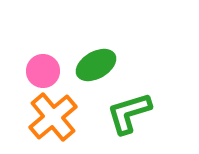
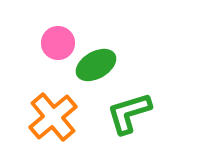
pink circle: moved 15 px right, 28 px up
